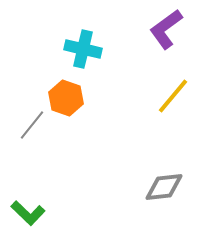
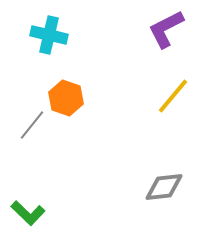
purple L-shape: rotated 9 degrees clockwise
cyan cross: moved 34 px left, 14 px up
